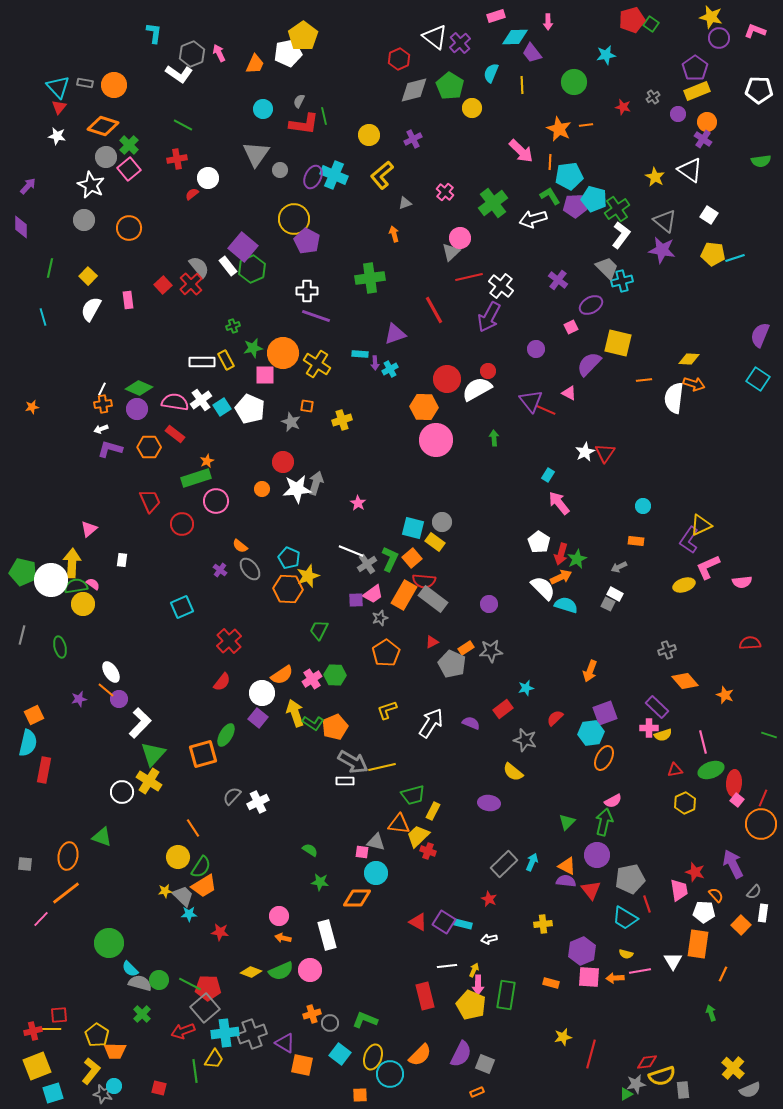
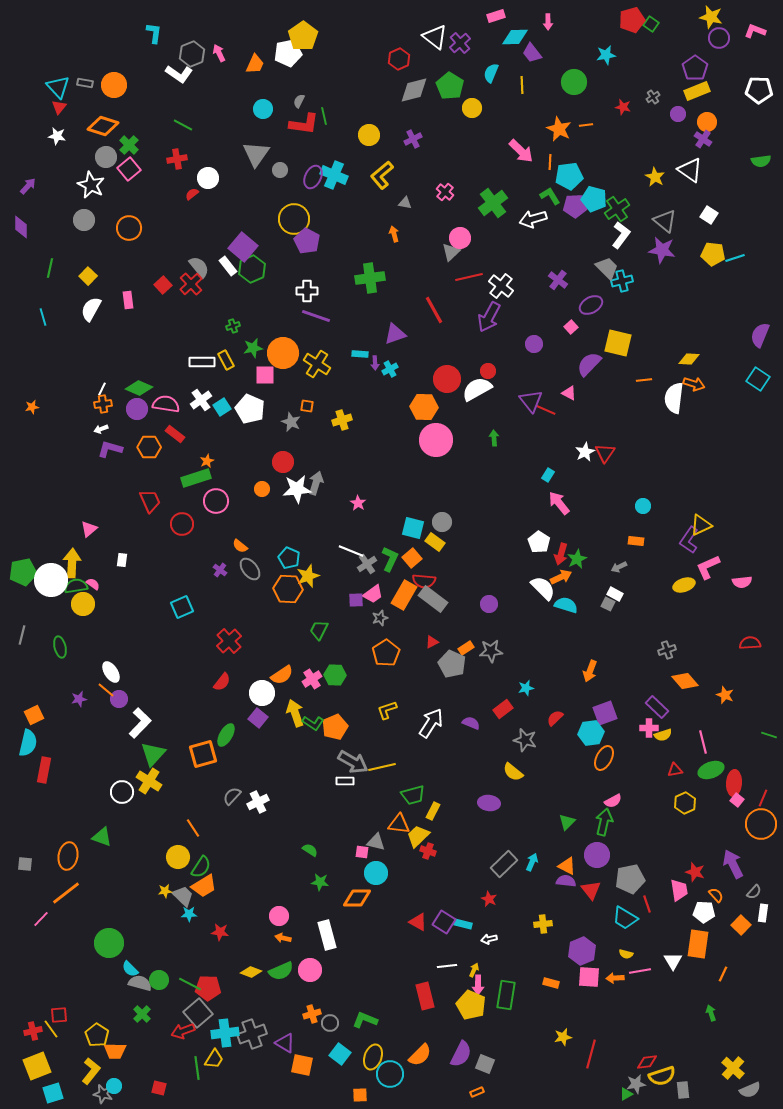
gray triangle at (405, 203): rotated 32 degrees clockwise
pink square at (571, 327): rotated 16 degrees counterclockwise
purple circle at (536, 349): moved 2 px left, 5 px up
pink semicircle at (175, 402): moved 9 px left, 2 px down
green pentagon at (23, 572): rotated 24 degrees counterclockwise
gray square at (205, 1008): moved 7 px left, 5 px down
yellow line at (51, 1029): rotated 54 degrees clockwise
green line at (195, 1071): moved 2 px right, 3 px up
